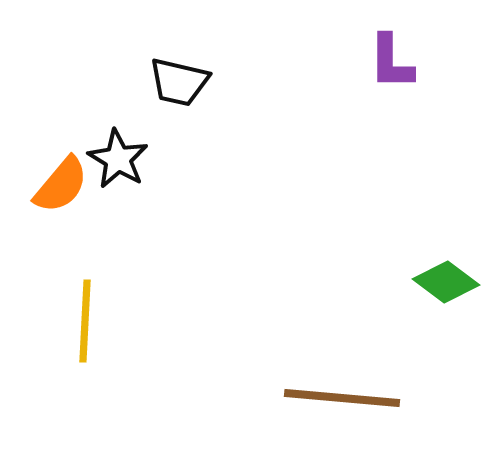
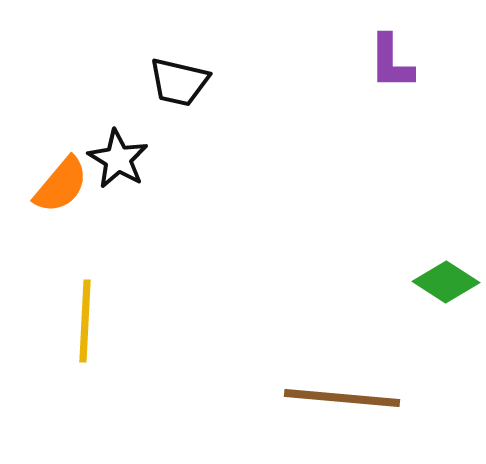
green diamond: rotated 4 degrees counterclockwise
